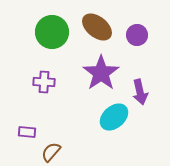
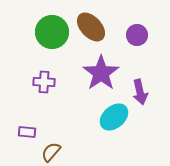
brown ellipse: moved 6 px left; rotated 8 degrees clockwise
